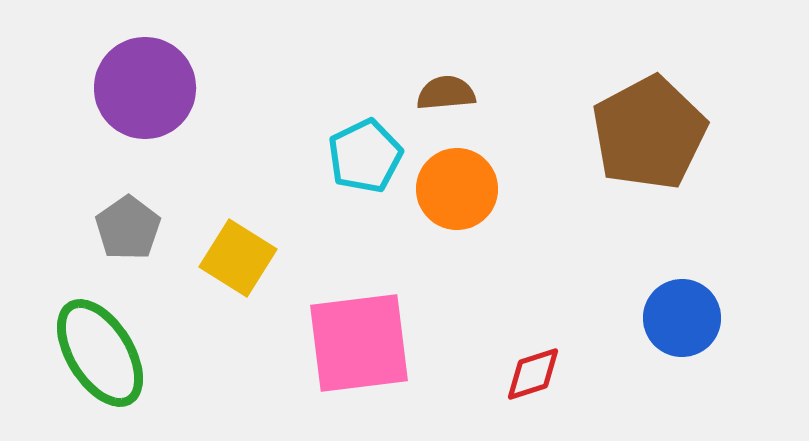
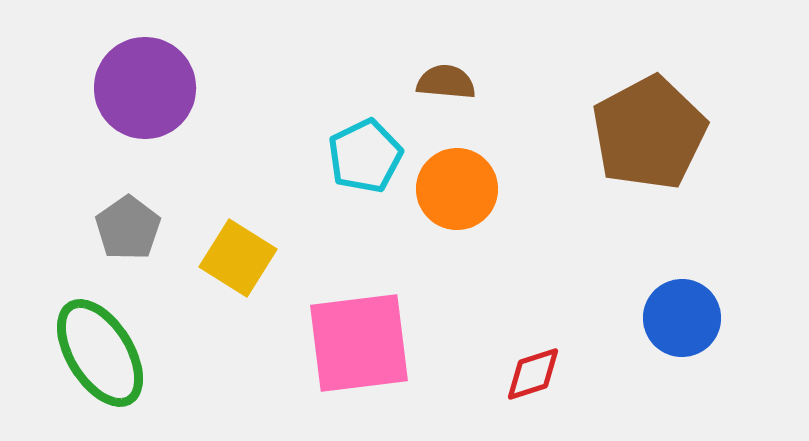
brown semicircle: moved 11 px up; rotated 10 degrees clockwise
